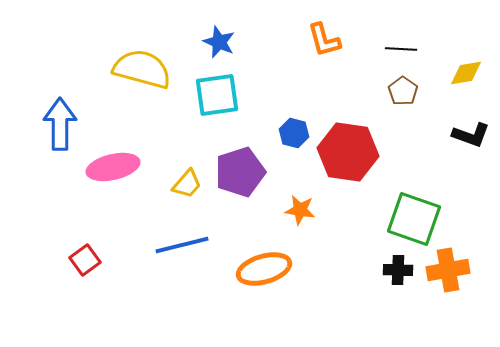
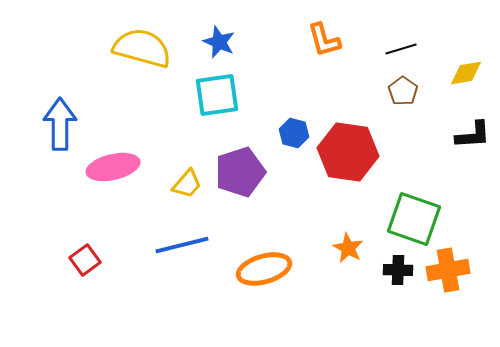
black line: rotated 20 degrees counterclockwise
yellow semicircle: moved 21 px up
black L-shape: moved 2 px right; rotated 24 degrees counterclockwise
orange star: moved 48 px right, 38 px down; rotated 20 degrees clockwise
